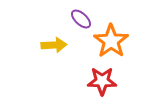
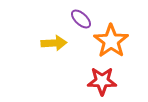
yellow arrow: moved 2 px up
